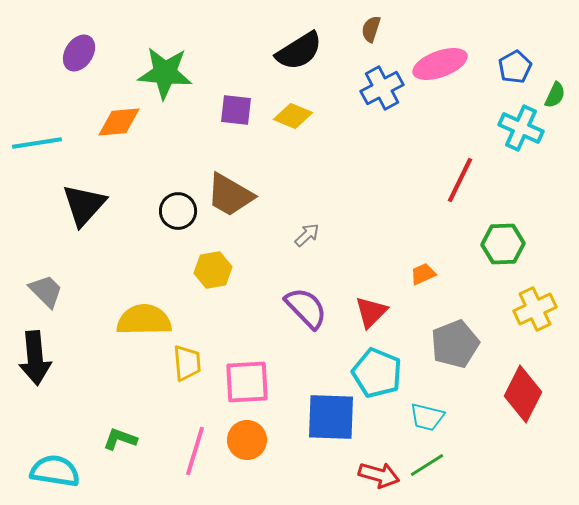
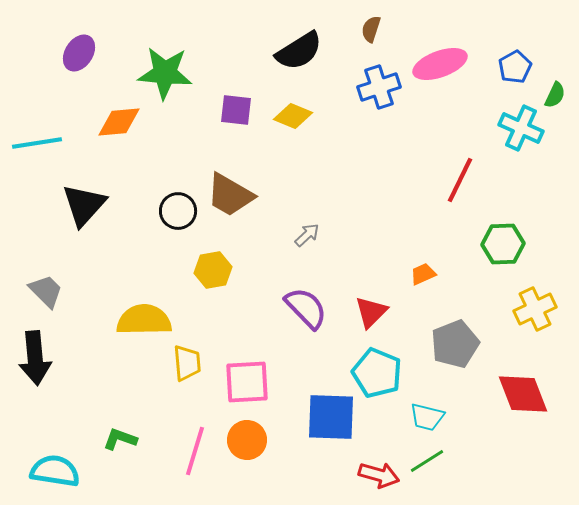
blue cross: moved 3 px left, 1 px up; rotated 9 degrees clockwise
red diamond: rotated 48 degrees counterclockwise
green line: moved 4 px up
